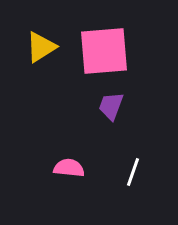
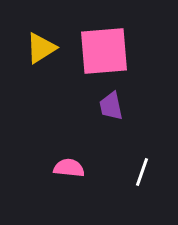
yellow triangle: moved 1 px down
purple trapezoid: rotated 32 degrees counterclockwise
white line: moved 9 px right
